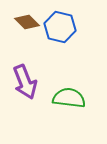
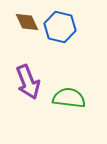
brown diamond: rotated 20 degrees clockwise
purple arrow: moved 3 px right
